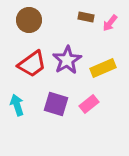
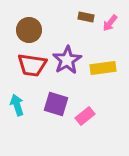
brown circle: moved 10 px down
red trapezoid: moved 1 px down; rotated 44 degrees clockwise
yellow rectangle: rotated 15 degrees clockwise
pink rectangle: moved 4 px left, 12 px down
